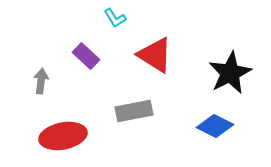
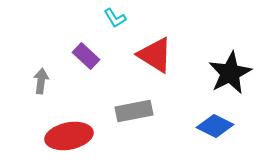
red ellipse: moved 6 px right
